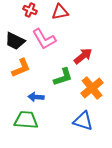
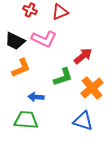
red triangle: rotated 12 degrees counterclockwise
pink L-shape: rotated 35 degrees counterclockwise
